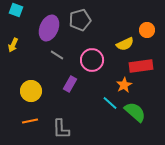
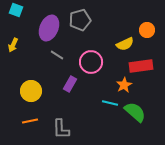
pink circle: moved 1 px left, 2 px down
cyan line: rotated 28 degrees counterclockwise
